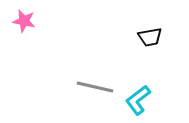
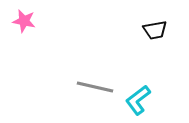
black trapezoid: moved 5 px right, 7 px up
